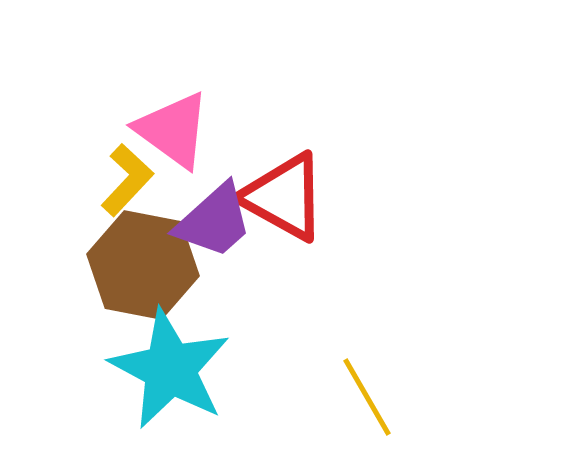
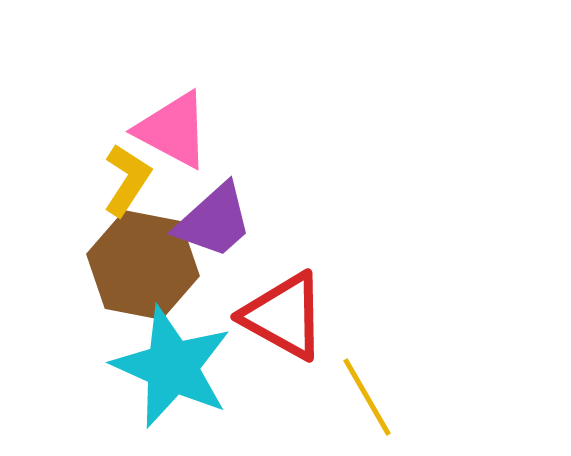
pink triangle: rotated 8 degrees counterclockwise
yellow L-shape: rotated 10 degrees counterclockwise
red triangle: moved 119 px down
cyan star: moved 2 px right, 2 px up; rotated 4 degrees counterclockwise
